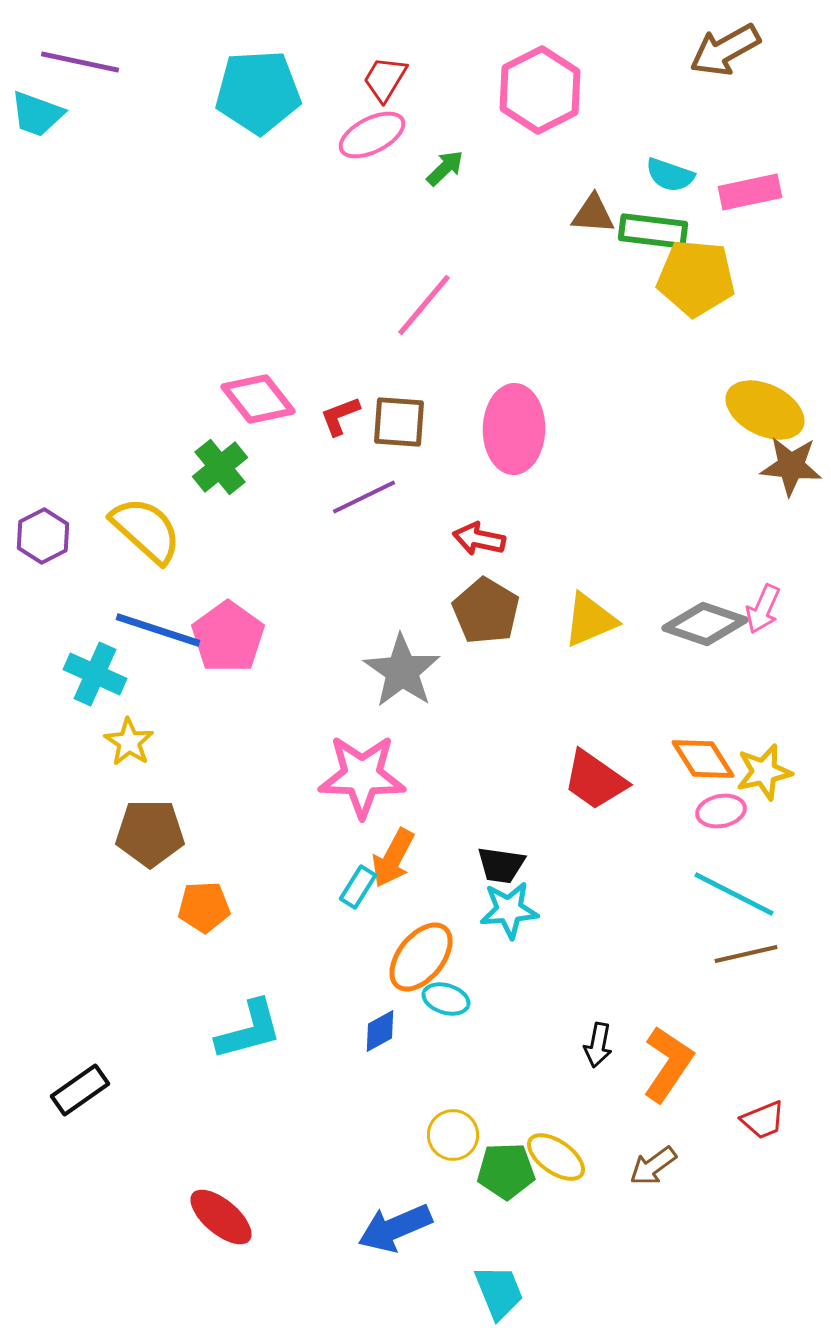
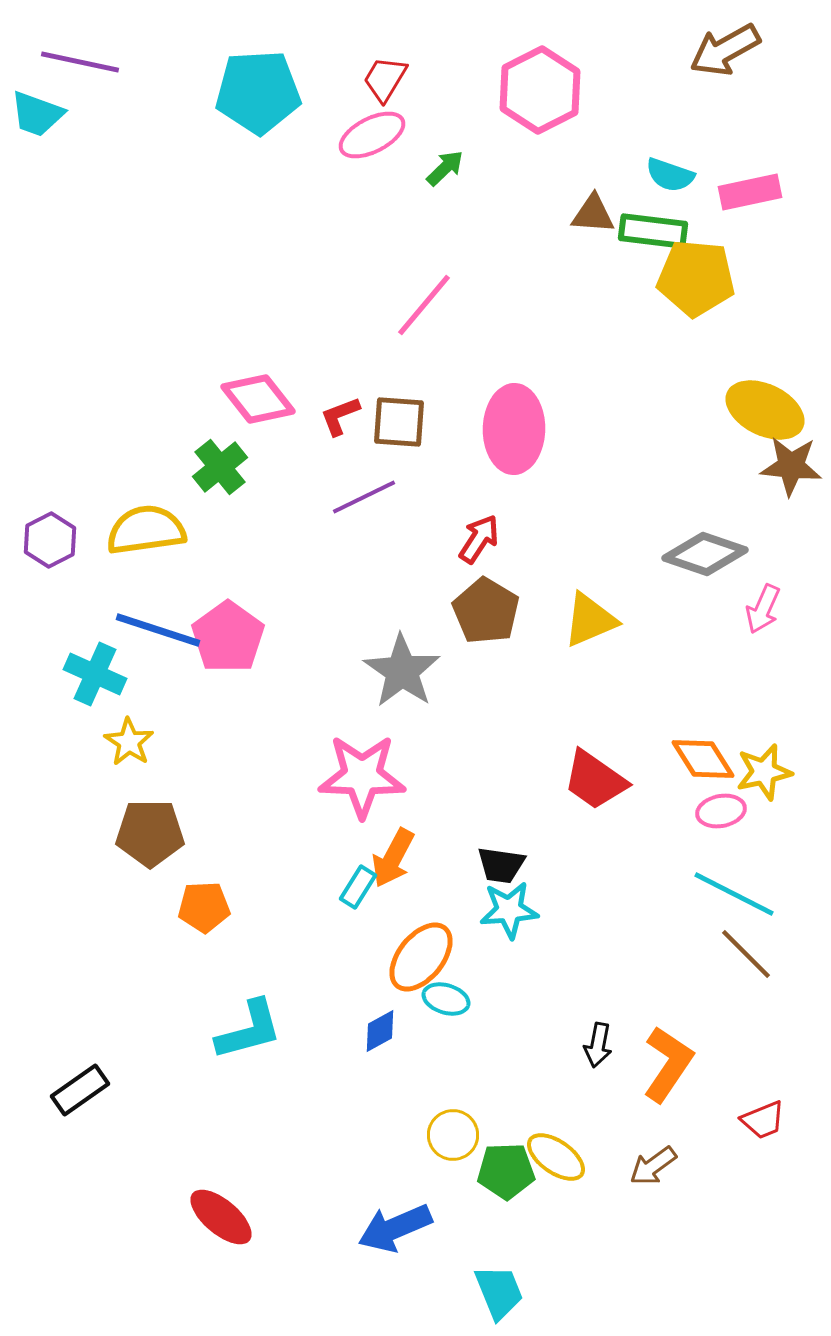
yellow semicircle at (146, 530): rotated 50 degrees counterclockwise
purple hexagon at (43, 536): moved 7 px right, 4 px down
red arrow at (479, 539): rotated 111 degrees clockwise
gray diamond at (705, 624): moved 70 px up
brown line at (746, 954): rotated 58 degrees clockwise
